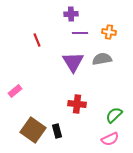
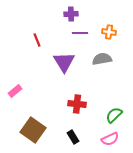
purple triangle: moved 9 px left
black rectangle: moved 16 px right, 6 px down; rotated 16 degrees counterclockwise
